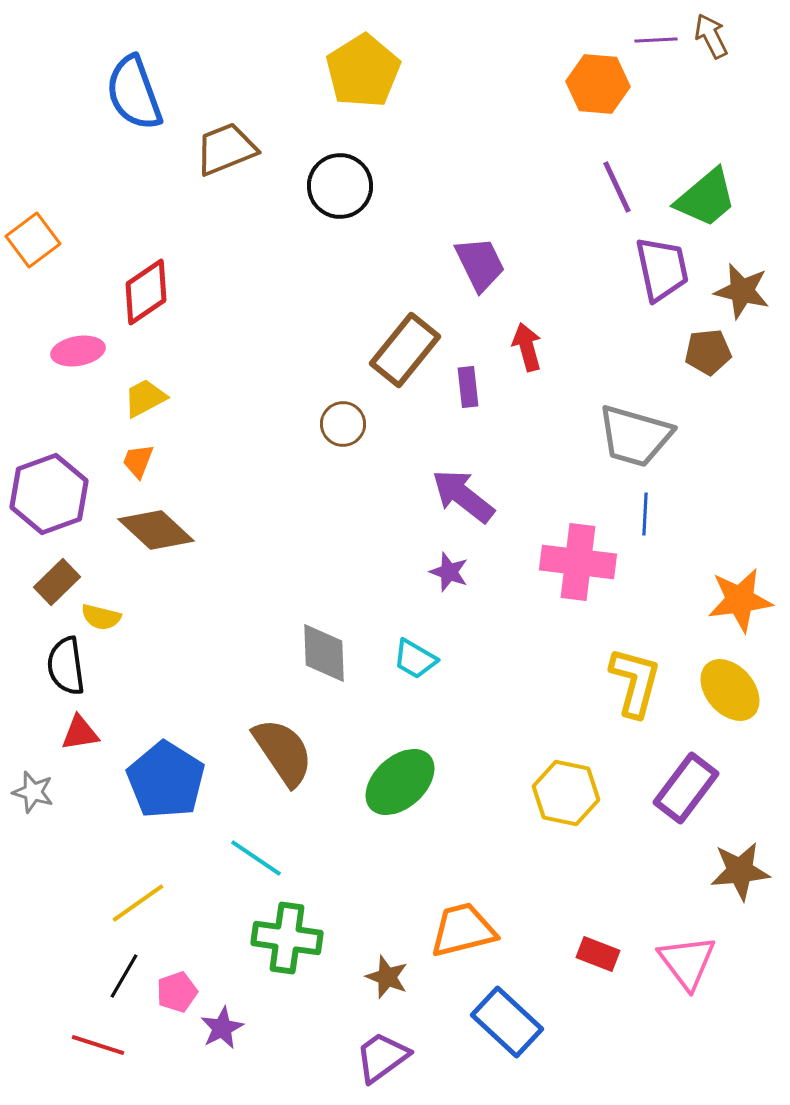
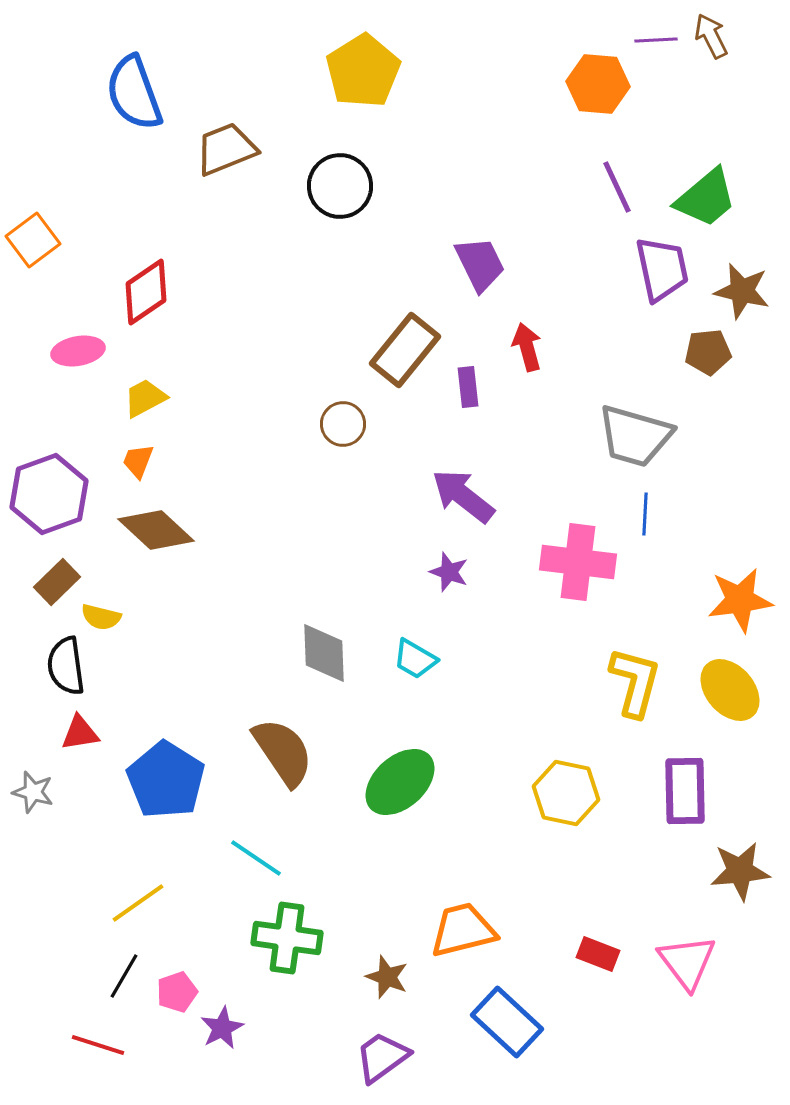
purple rectangle at (686, 788): moved 1 px left, 3 px down; rotated 38 degrees counterclockwise
